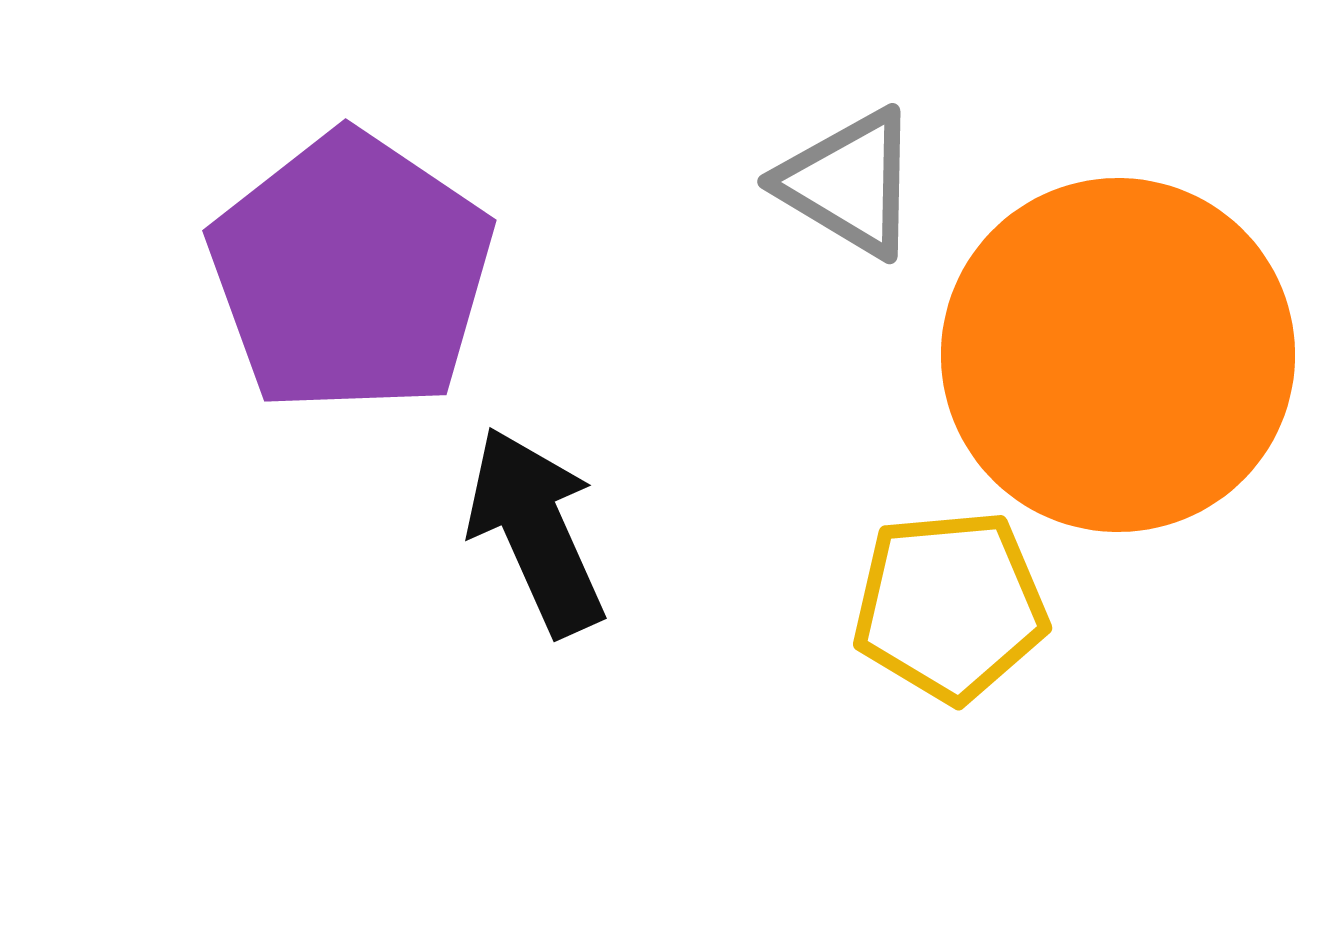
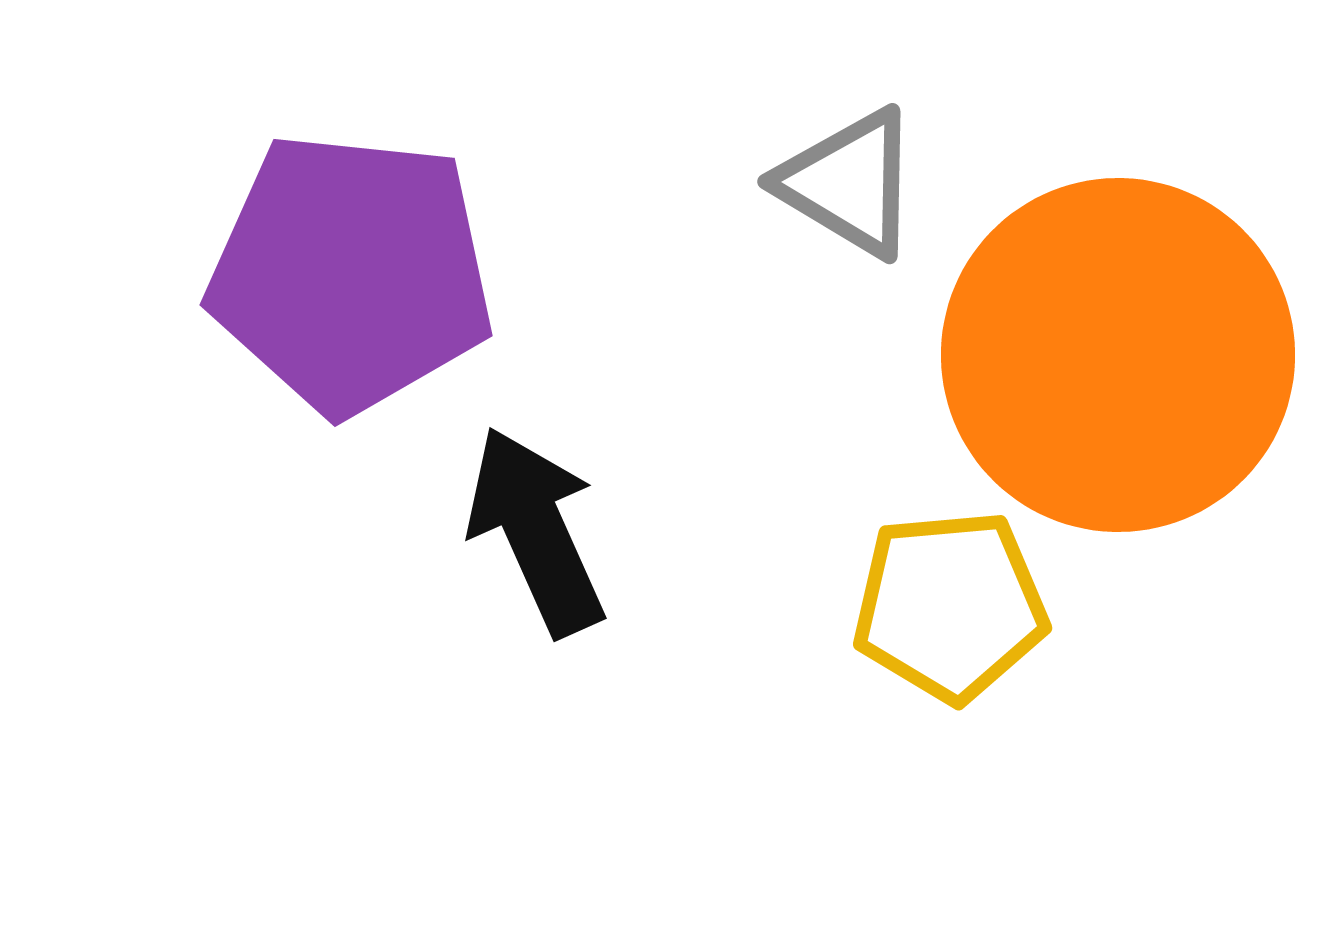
purple pentagon: rotated 28 degrees counterclockwise
